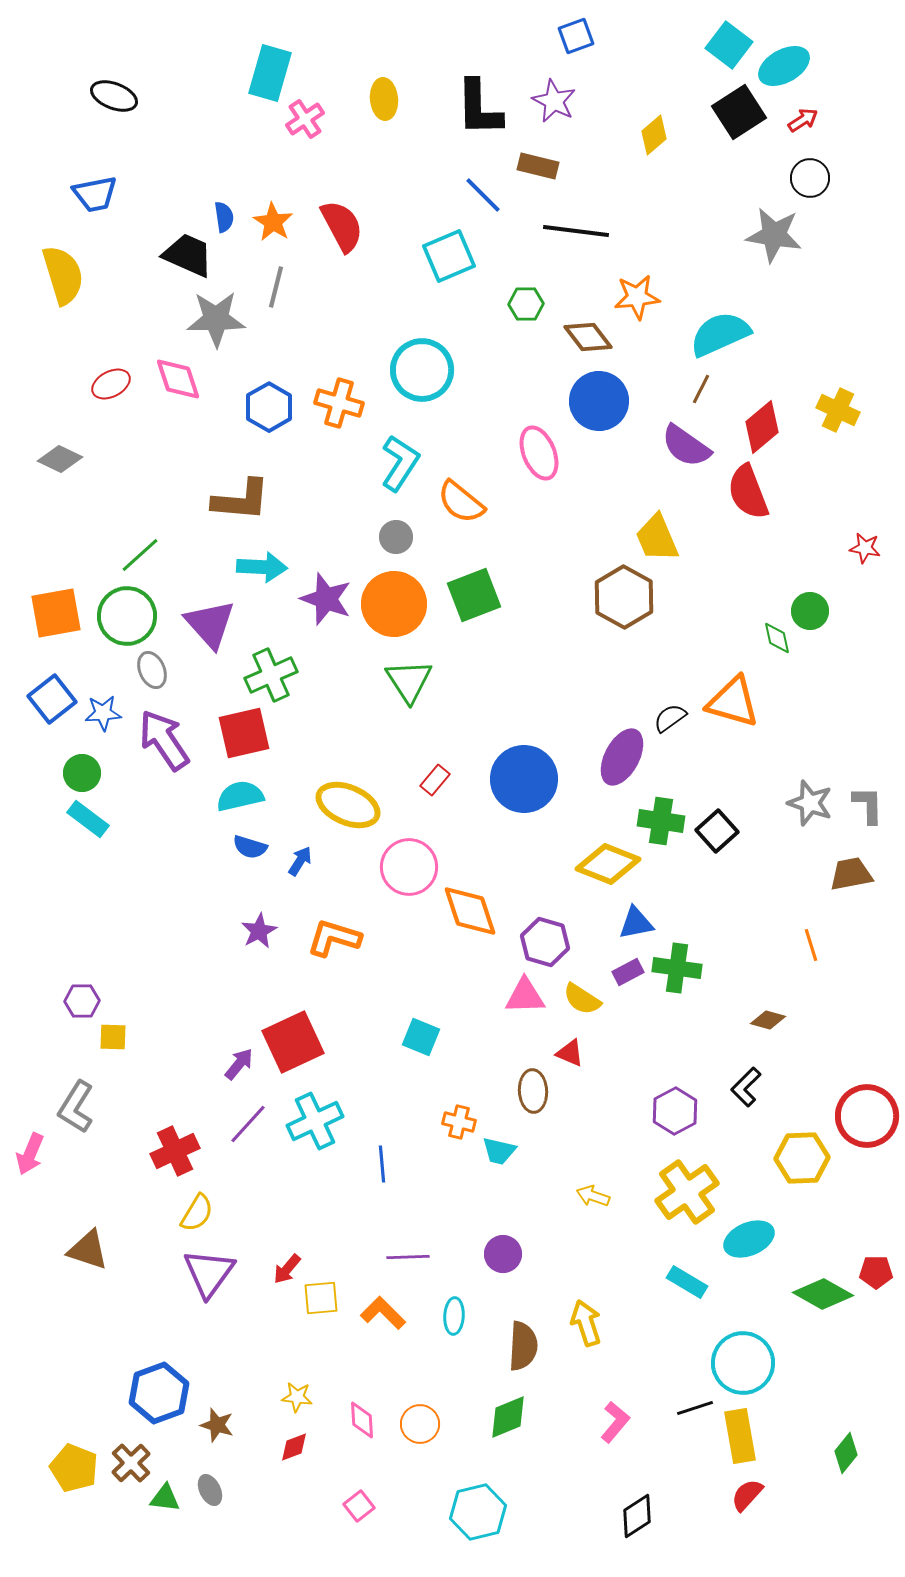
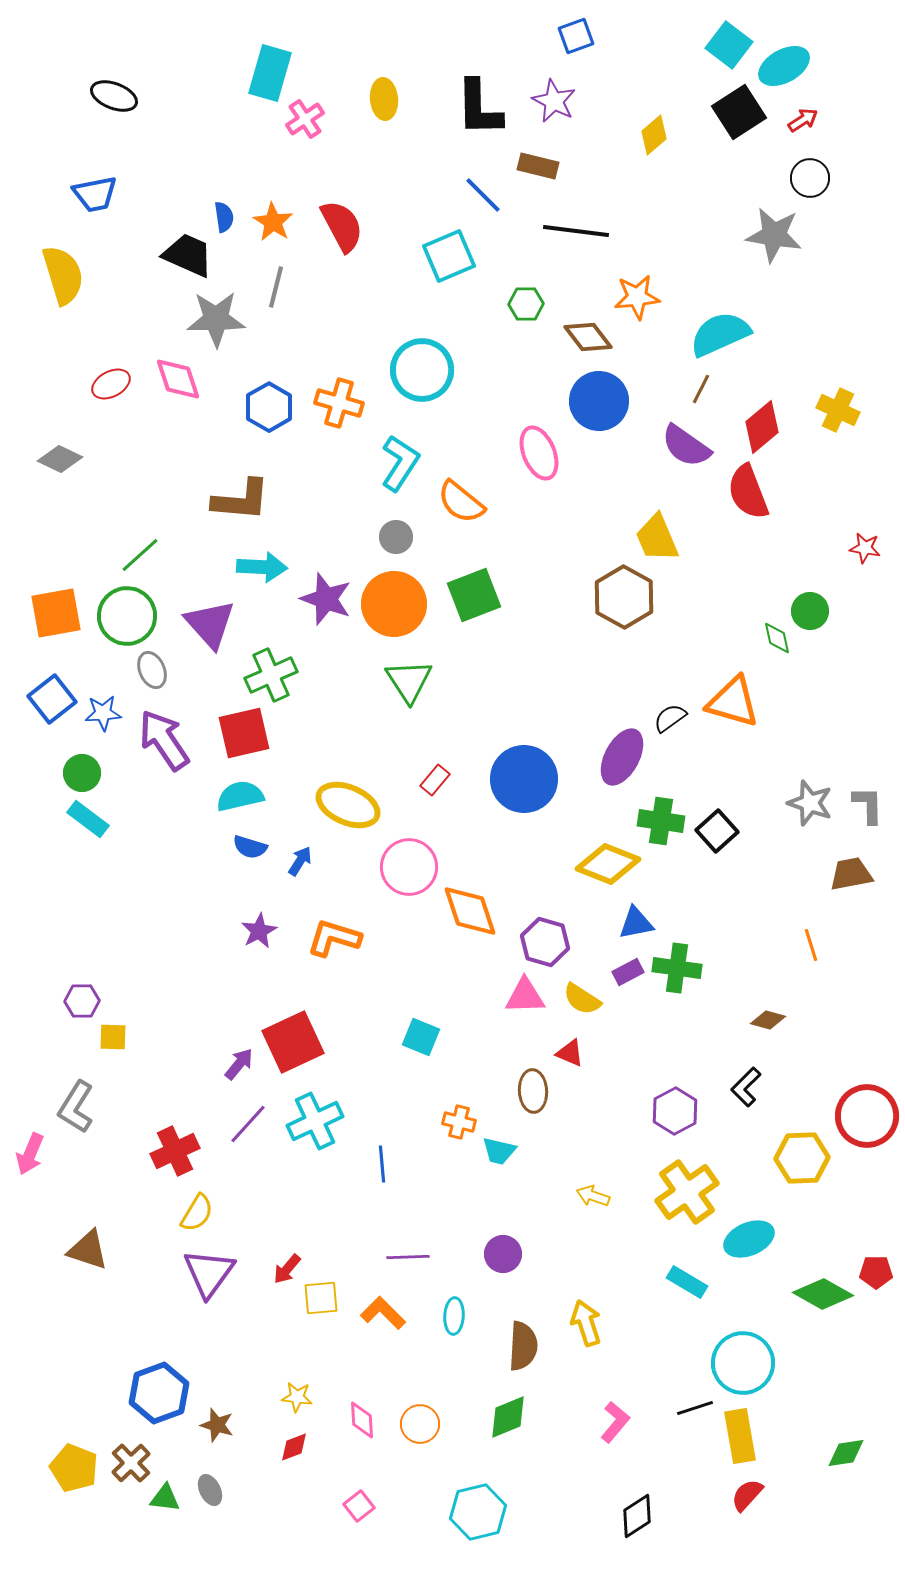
green diamond at (846, 1453): rotated 42 degrees clockwise
